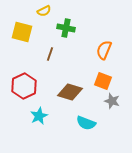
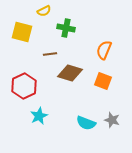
brown line: rotated 64 degrees clockwise
brown diamond: moved 19 px up
gray star: moved 19 px down
